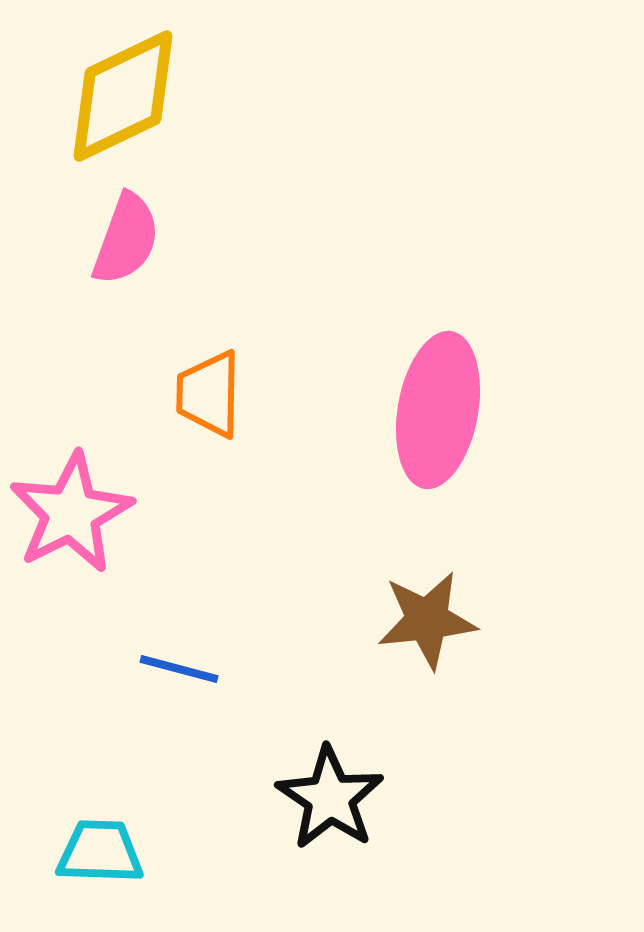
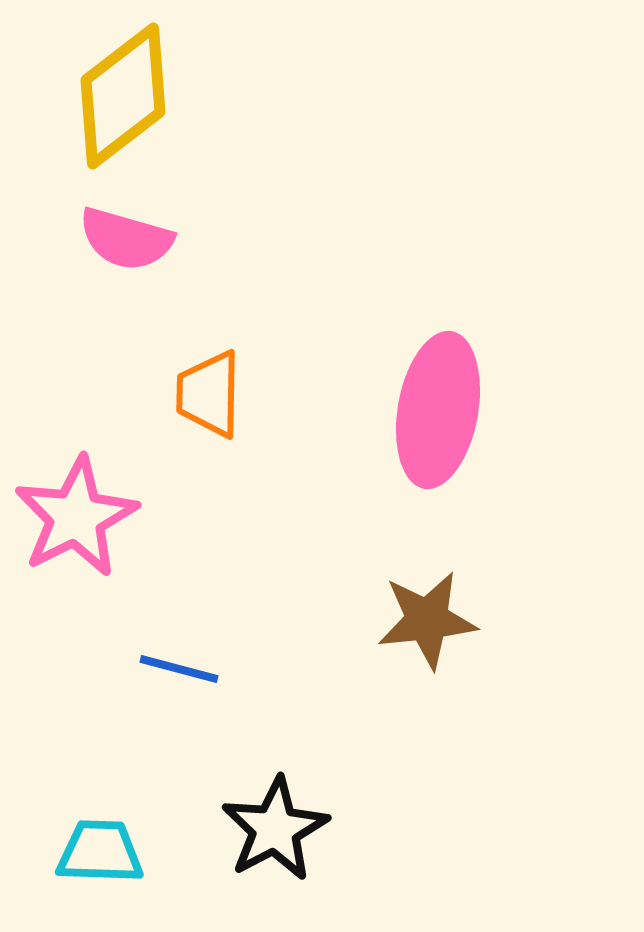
yellow diamond: rotated 12 degrees counterclockwise
pink semicircle: rotated 86 degrees clockwise
pink star: moved 5 px right, 4 px down
black star: moved 55 px left, 31 px down; rotated 10 degrees clockwise
